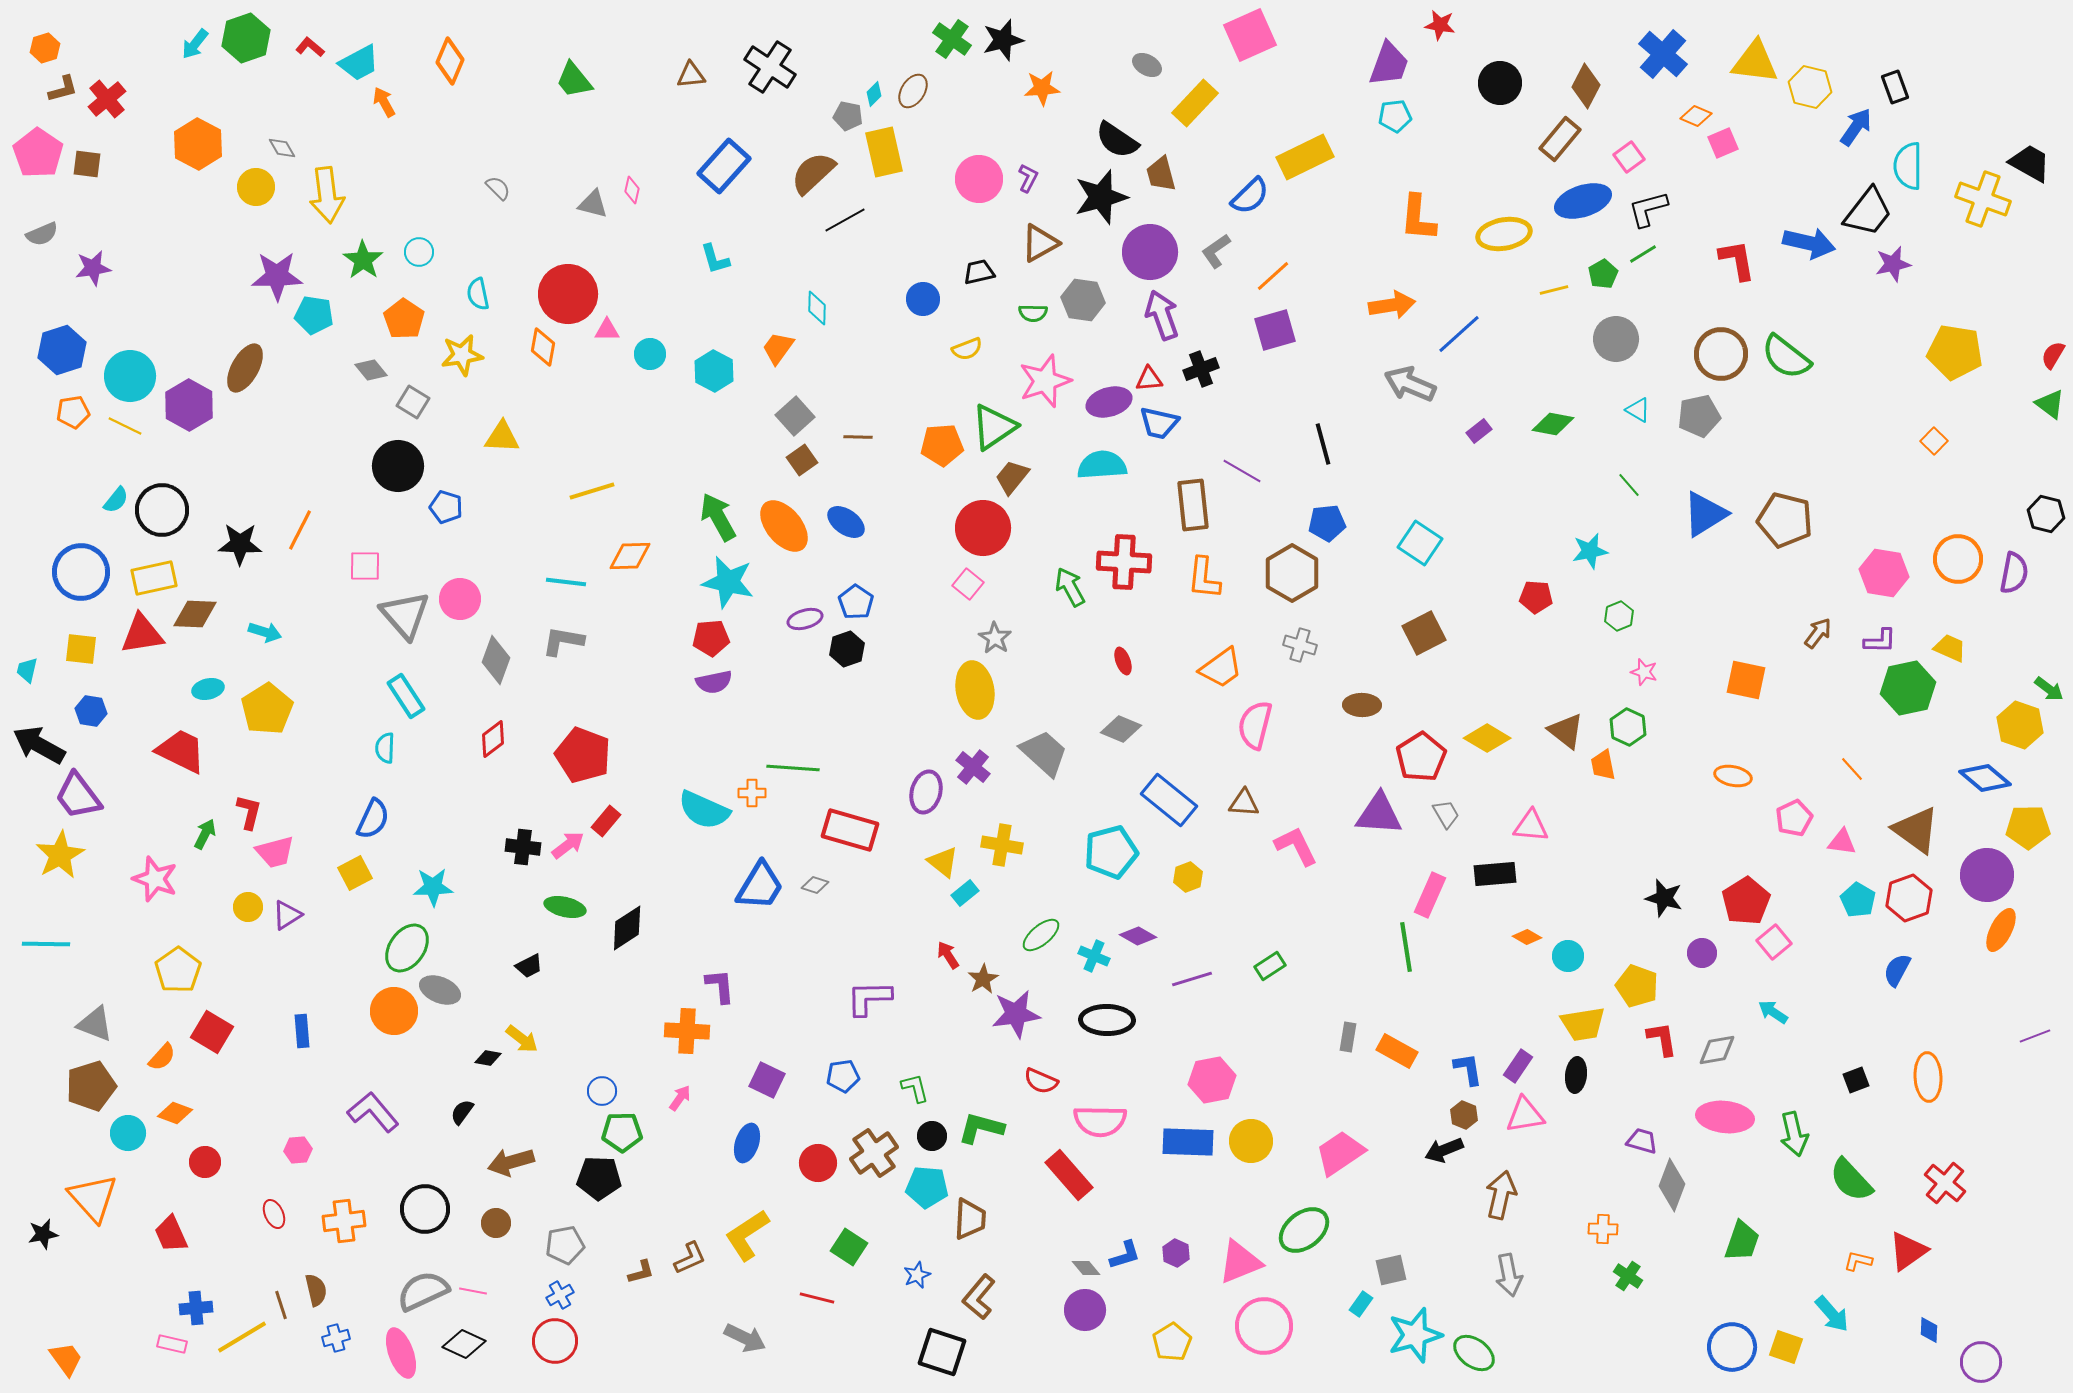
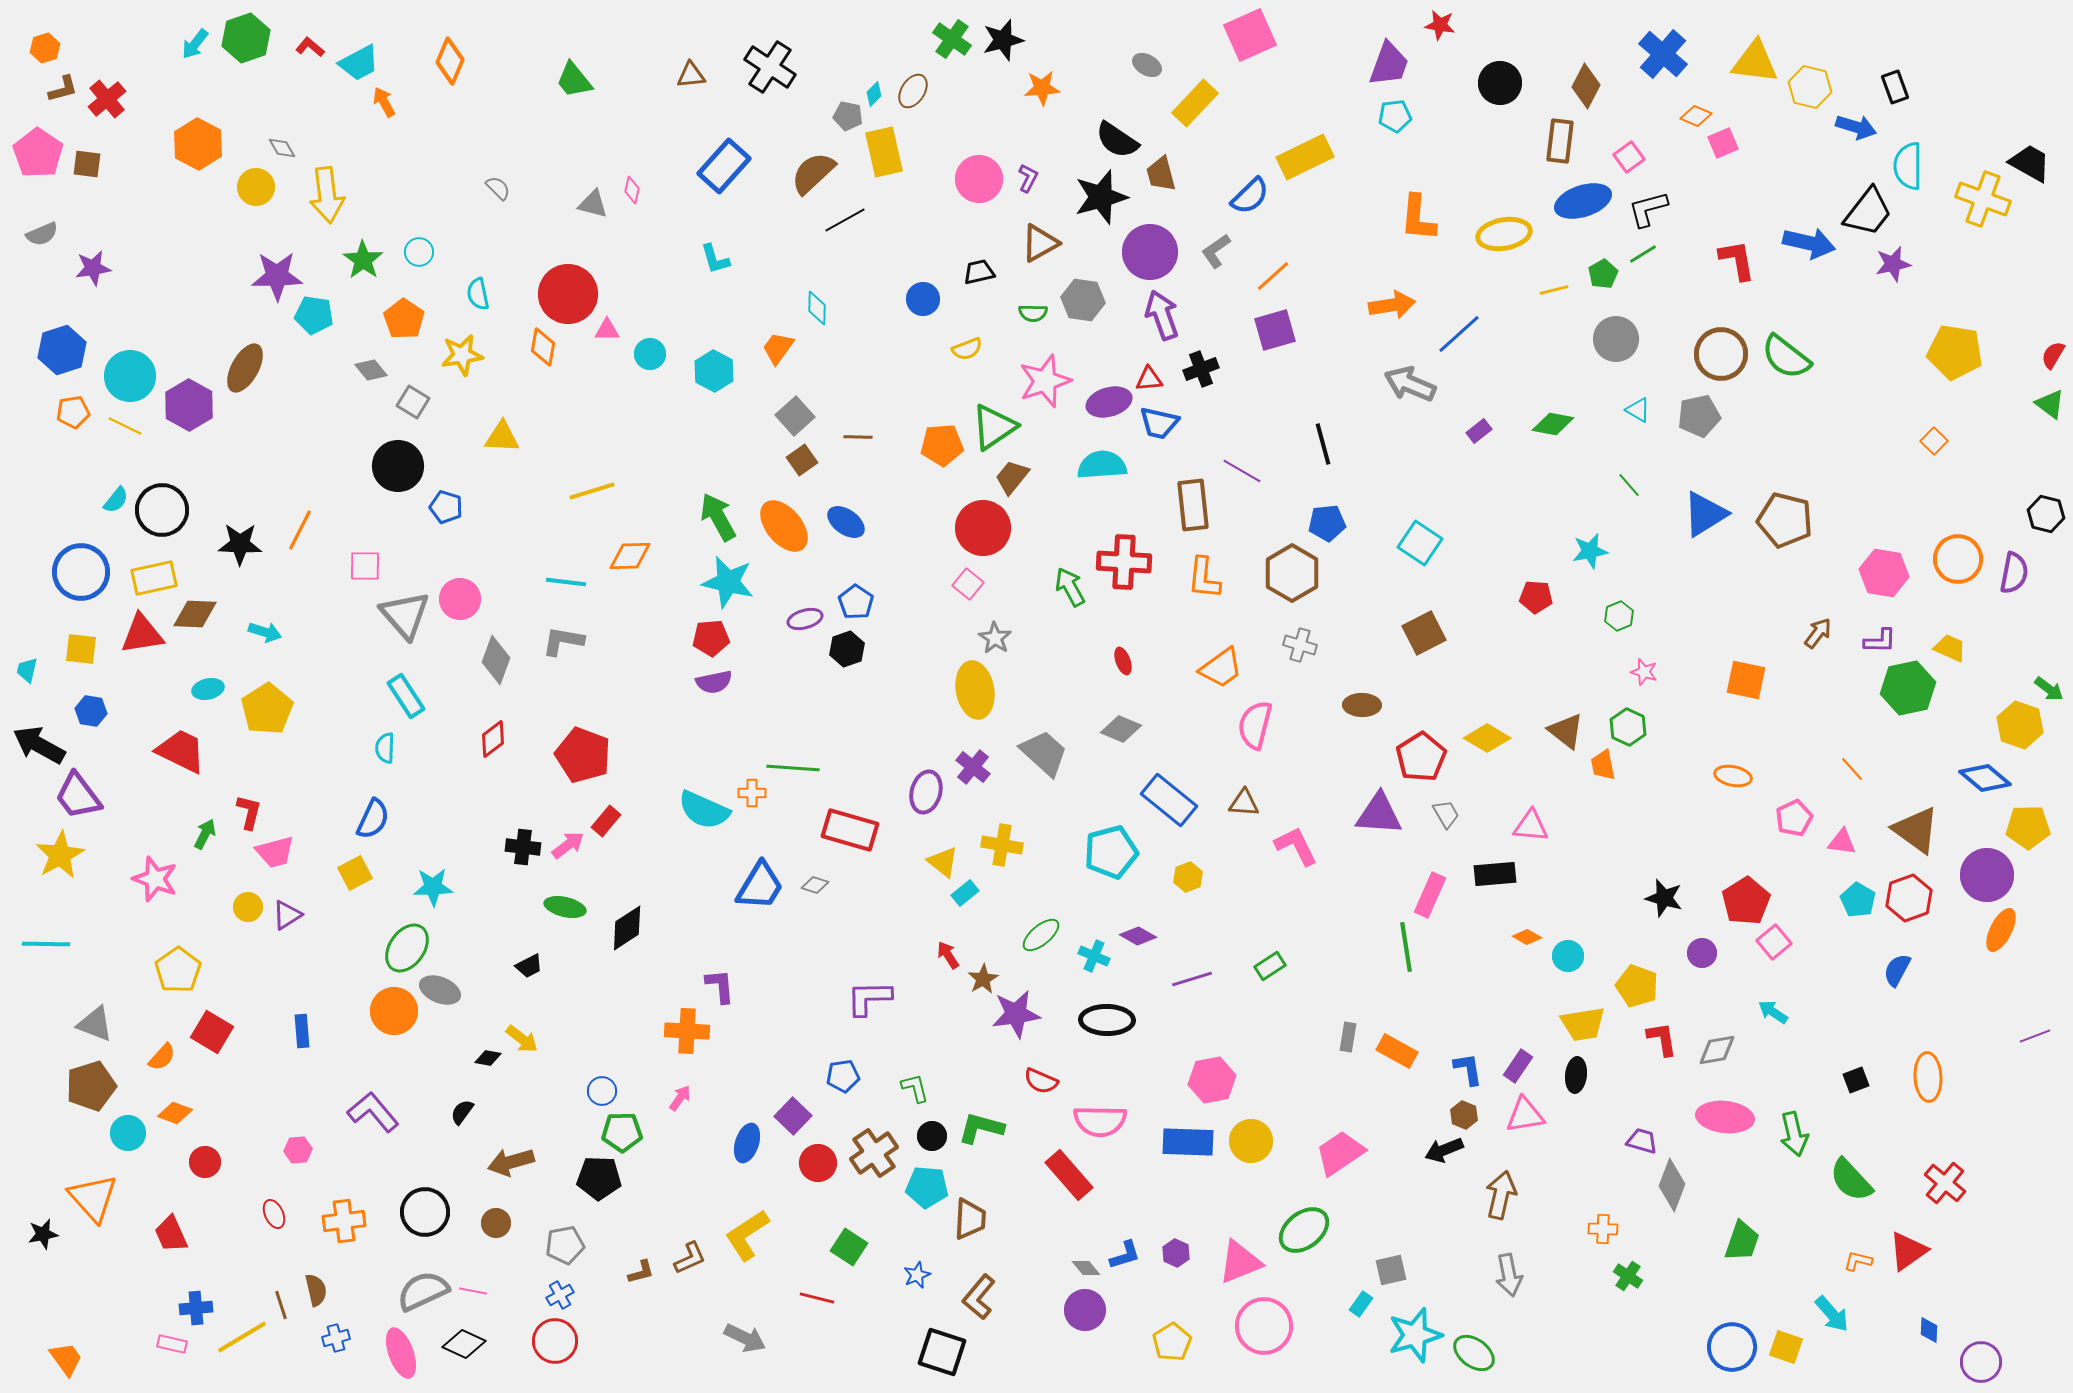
blue arrow at (1856, 127): rotated 72 degrees clockwise
brown rectangle at (1560, 139): moved 2 px down; rotated 33 degrees counterclockwise
purple square at (767, 1080): moved 26 px right, 36 px down; rotated 18 degrees clockwise
black circle at (425, 1209): moved 3 px down
